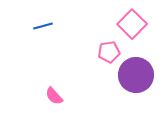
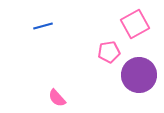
pink square: moved 3 px right; rotated 16 degrees clockwise
purple circle: moved 3 px right
pink semicircle: moved 3 px right, 2 px down
